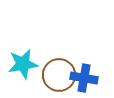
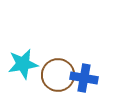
brown circle: moved 1 px left
